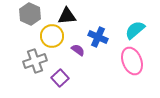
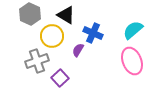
black triangle: moved 1 px left, 1 px up; rotated 36 degrees clockwise
cyan semicircle: moved 2 px left
blue cross: moved 5 px left, 4 px up
purple semicircle: rotated 96 degrees counterclockwise
gray cross: moved 2 px right
